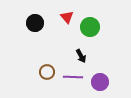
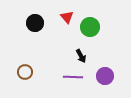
brown circle: moved 22 px left
purple circle: moved 5 px right, 6 px up
